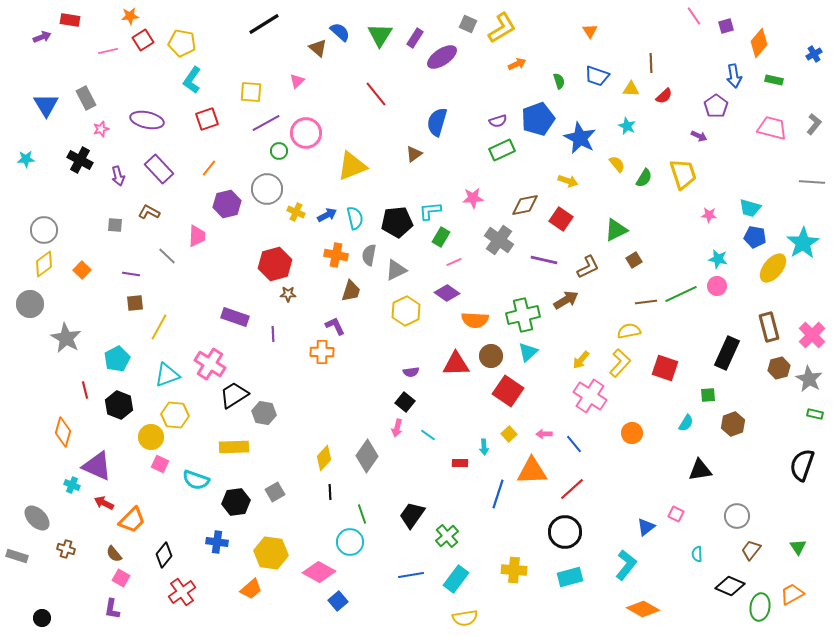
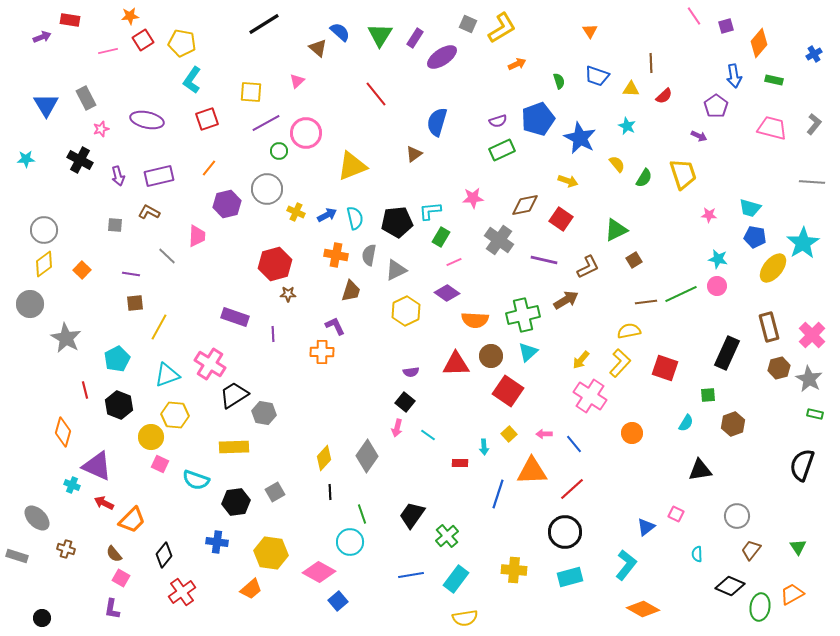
purple rectangle at (159, 169): moved 7 px down; rotated 60 degrees counterclockwise
